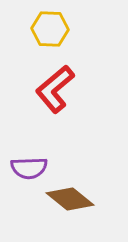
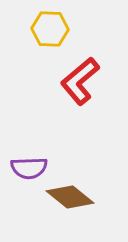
red L-shape: moved 25 px right, 8 px up
brown diamond: moved 2 px up
